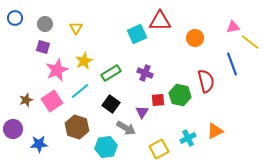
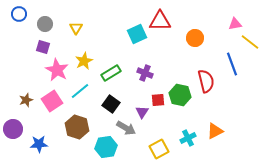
blue circle: moved 4 px right, 4 px up
pink triangle: moved 2 px right, 3 px up
pink star: rotated 20 degrees counterclockwise
